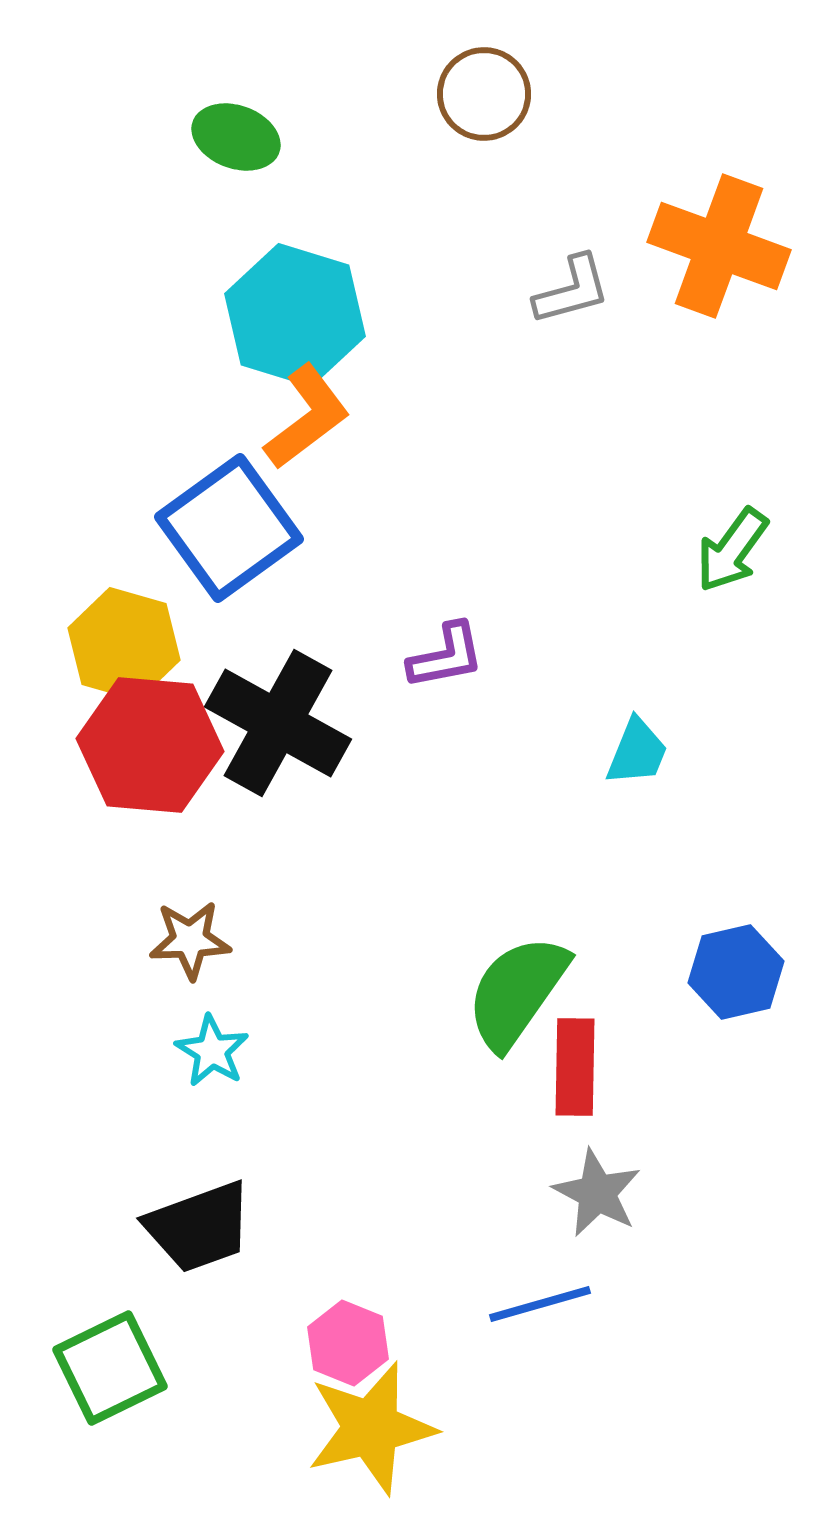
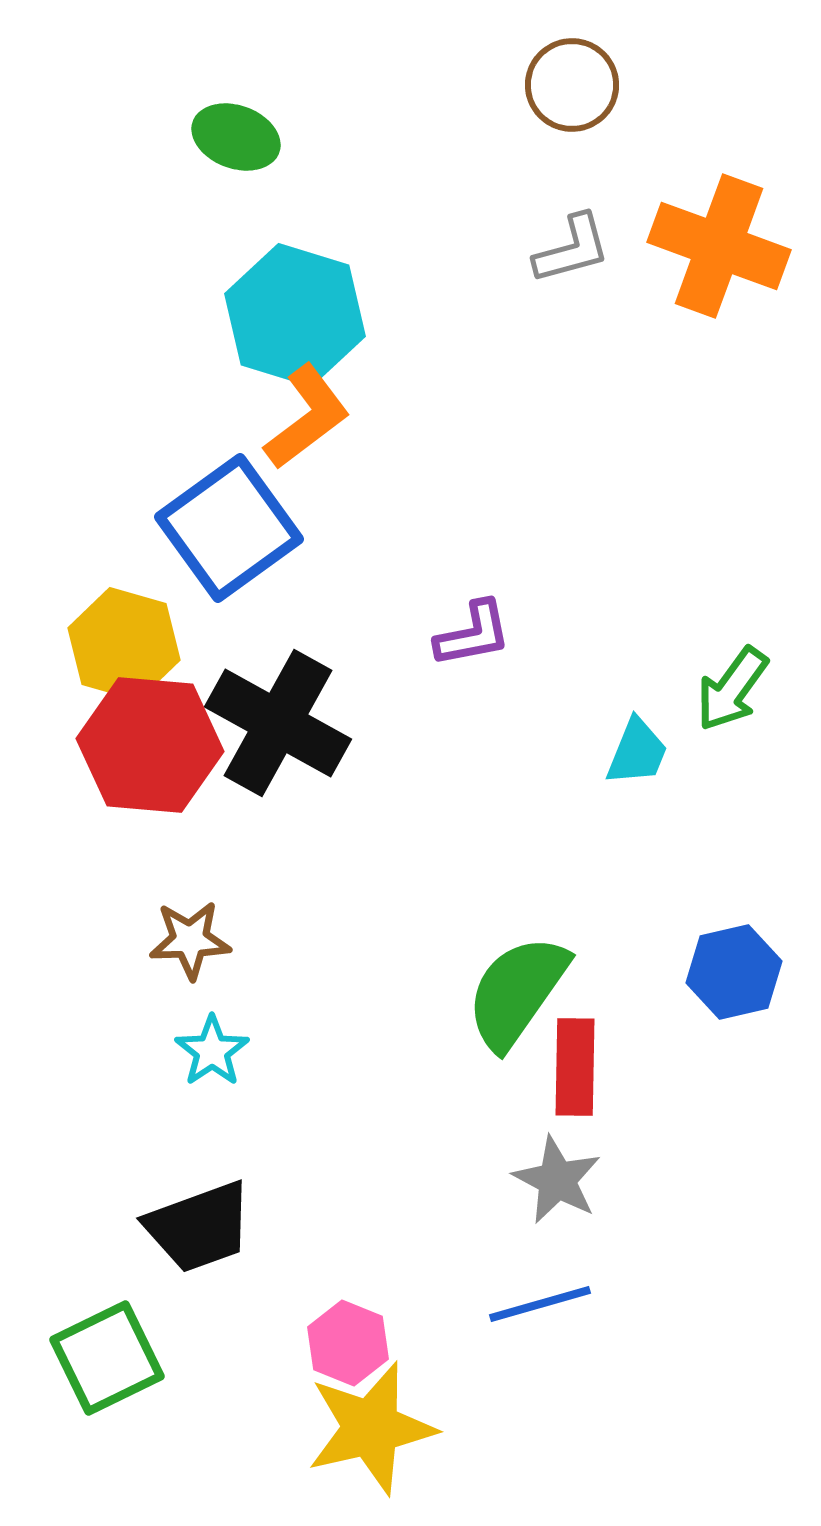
brown circle: moved 88 px right, 9 px up
gray L-shape: moved 41 px up
green arrow: moved 139 px down
purple L-shape: moved 27 px right, 22 px up
blue hexagon: moved 2 px left
cyan star: rotated 6 degrees clockwise
gray star: moved 40 px left, 13 px up
green square: moved 3 px left, 10 px up
